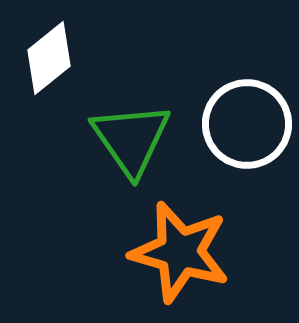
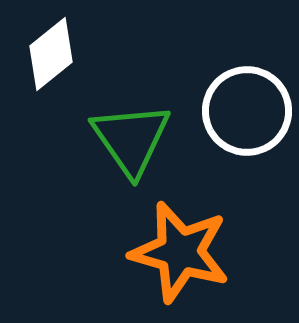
white diamond: moved 2 px right, 4 px up
white circle: moved 13 px up
